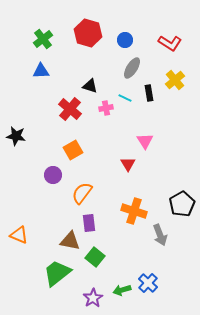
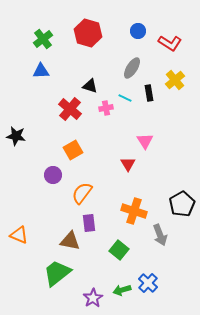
blue circle: moved 13 px right, 9 px up
green square: moved 24 px right, 7 px up
